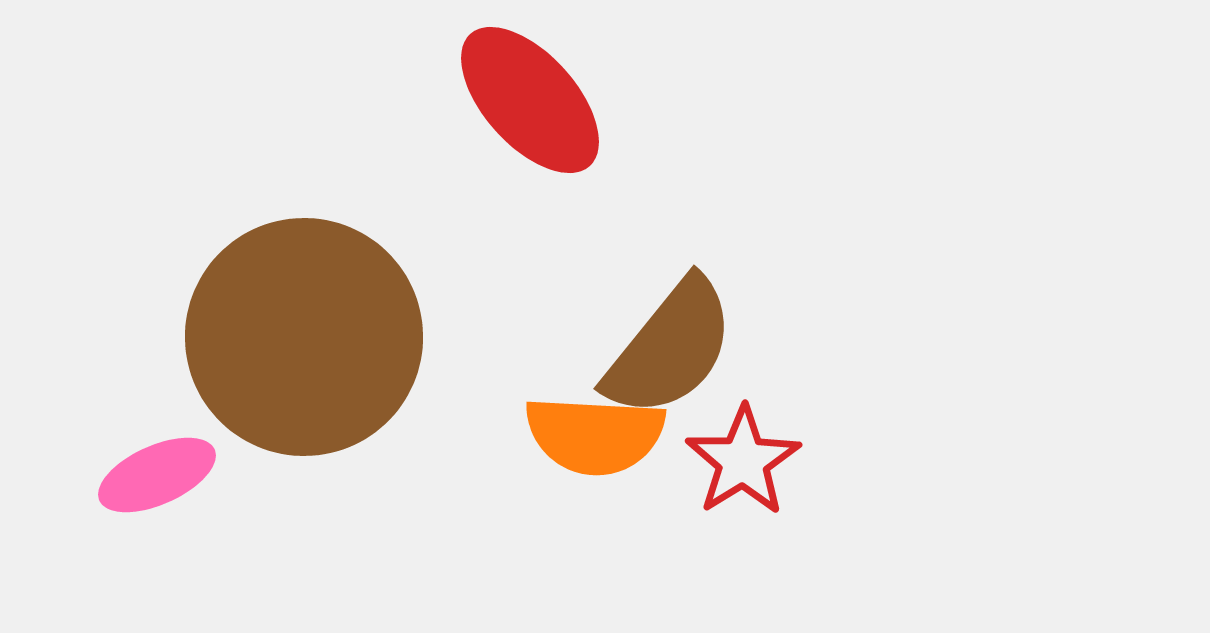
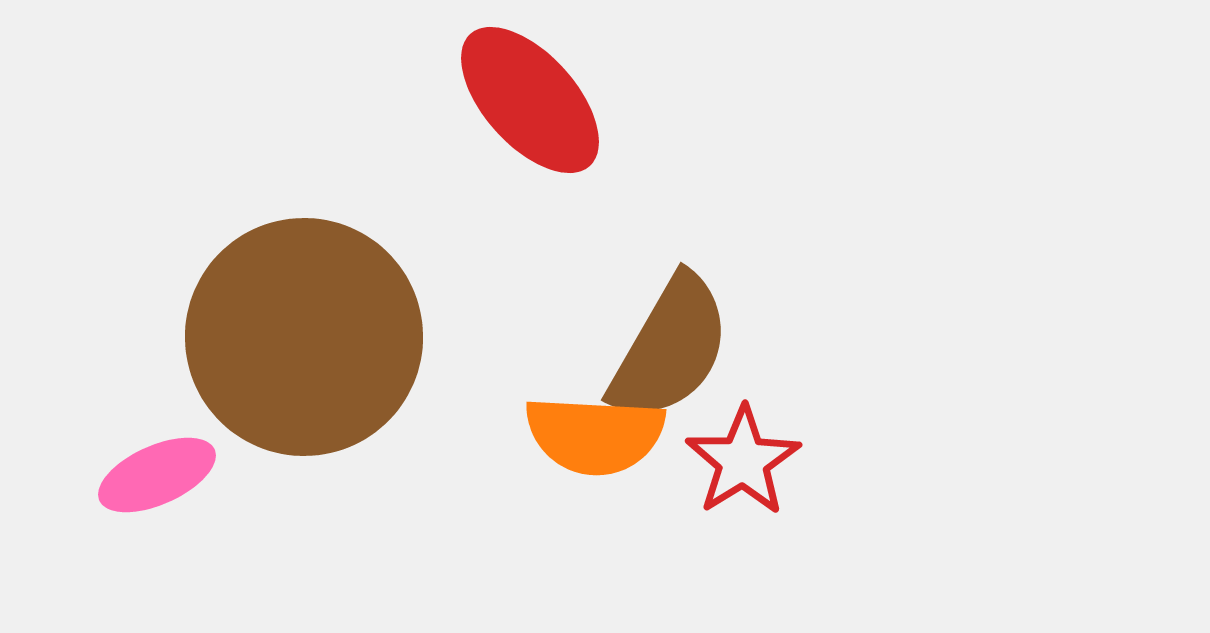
brown semicircle: rotated 9 degrees counterclockwise
